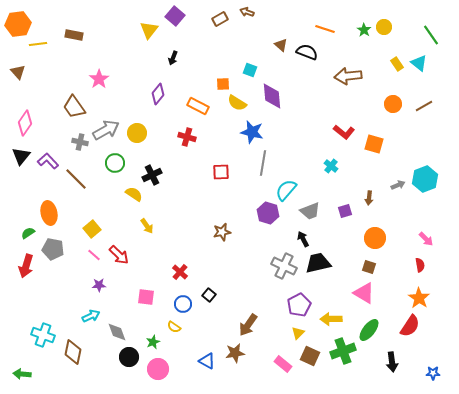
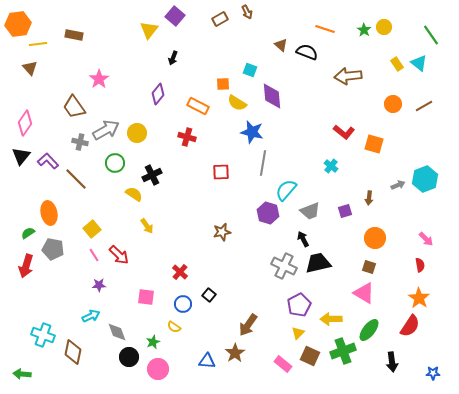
brown arrow at (247, 12): rotated 136 degrees counterclockwise
brown triangle at (18, 72): moved 12 px right, 4 px up
pink line at (94, 255): rotated 16 degrees clockwise
brown star at (235, 353): rotated 24 degrees counterclockwise
blue triangle at (207, 361): rotated 24 degrees counterclockwise
